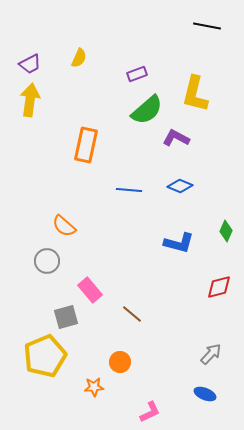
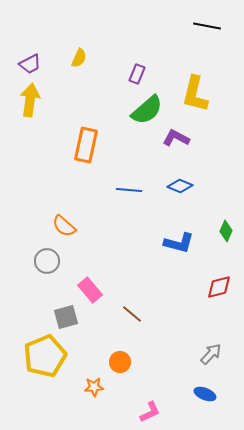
purple rectangle: rotated 48 degrees counterclockwise
